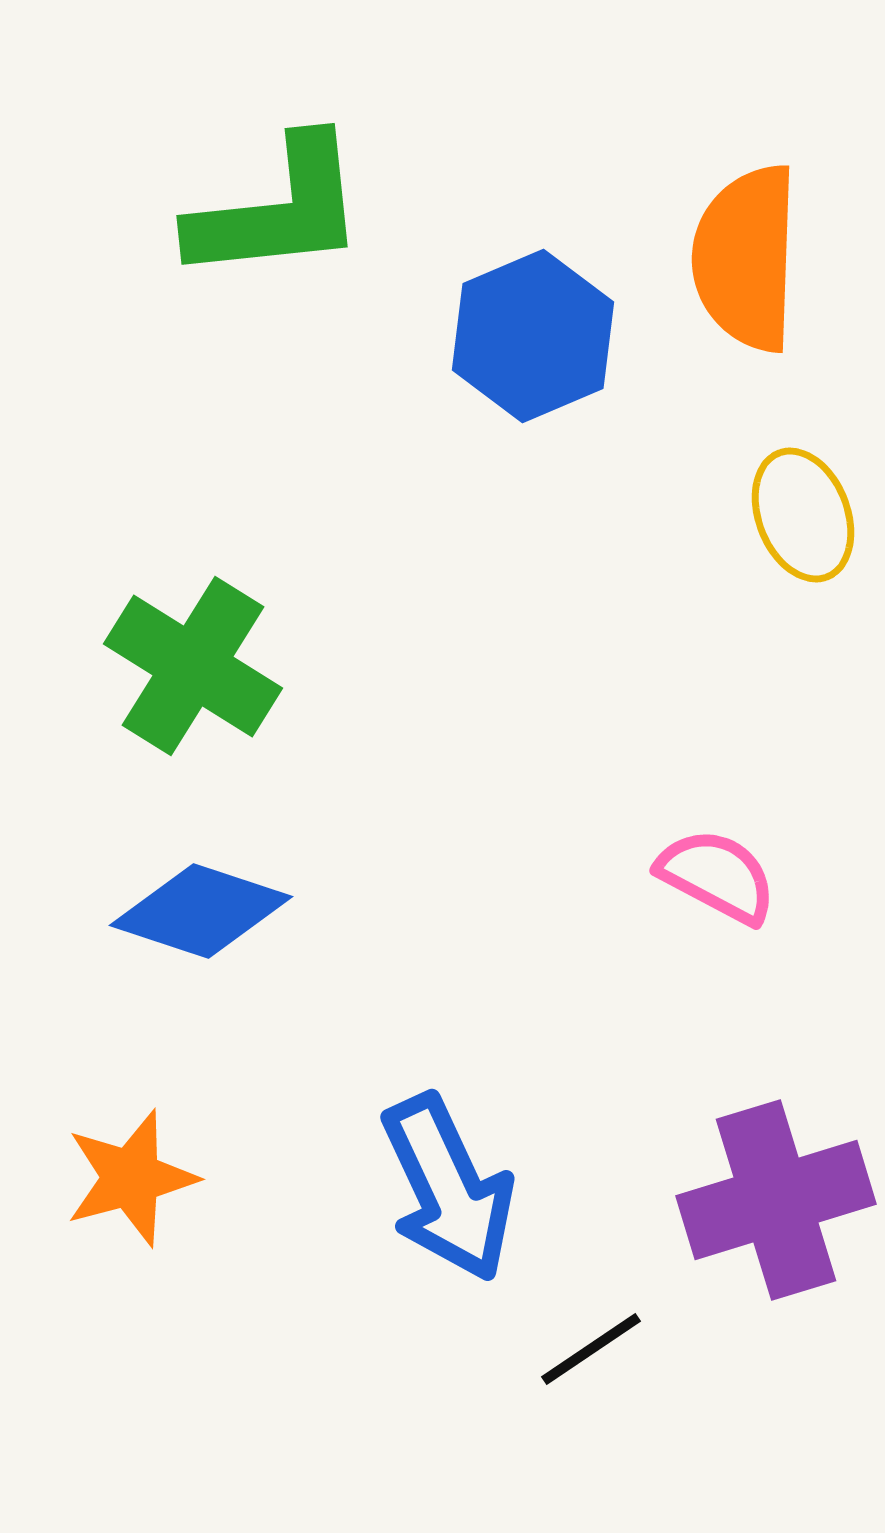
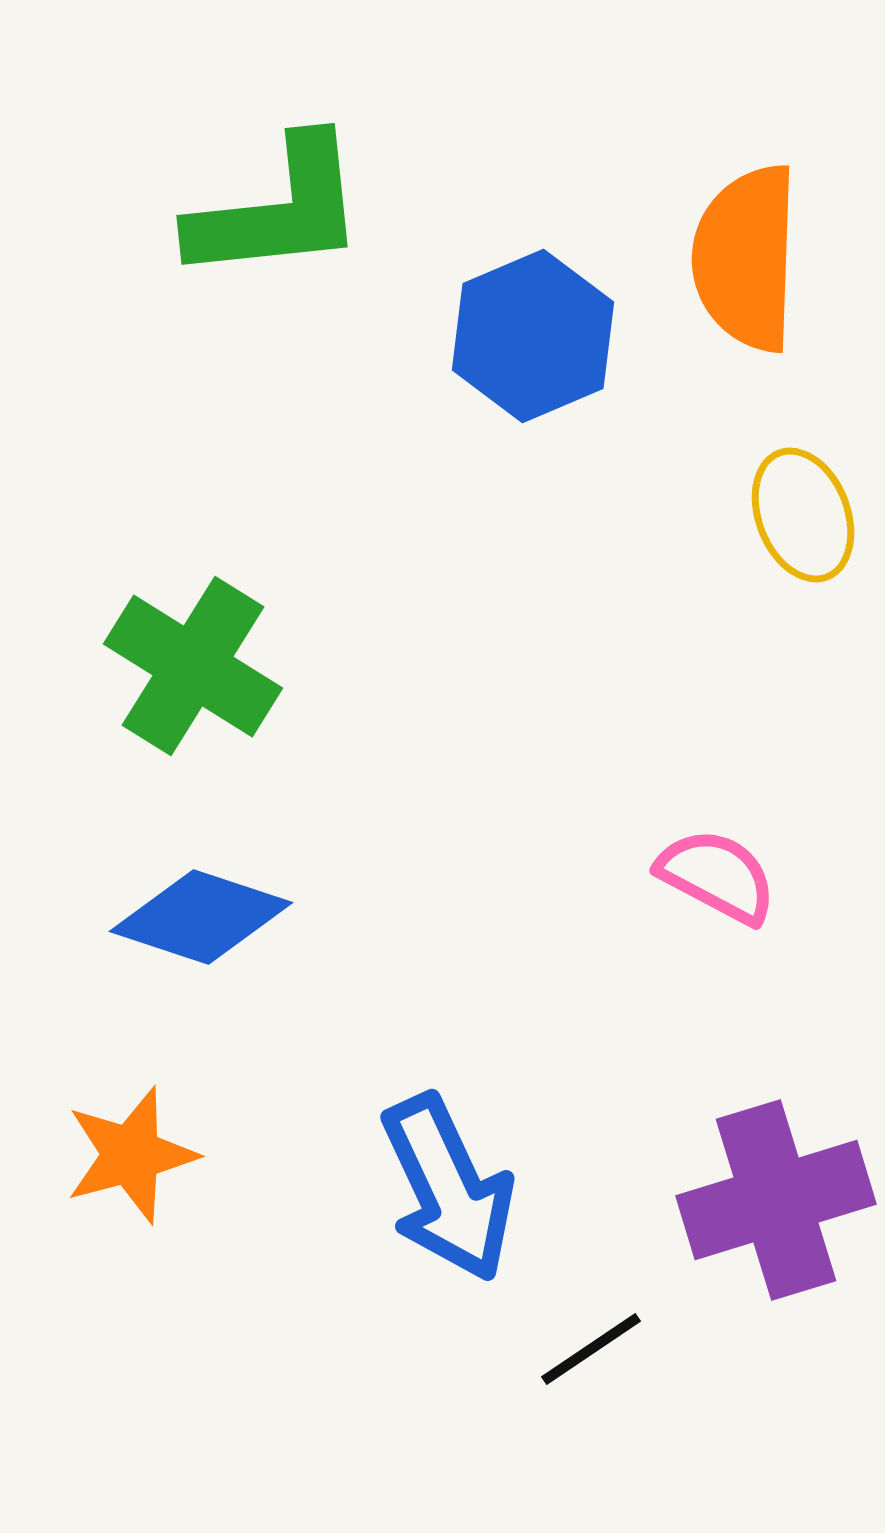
blue diamond: moved 6 px down
orange star: moved 23 px up
